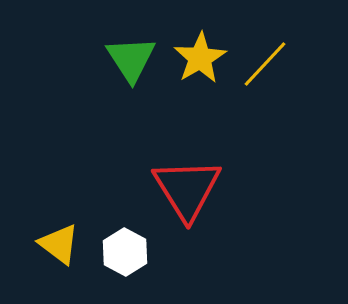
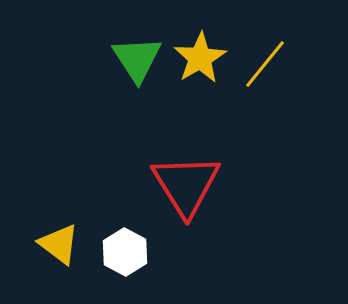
green triangle: moved 6 px right
yellow line: rotated 4 degrees counterclockwise
red triangle: moved 1 px left, 4 px up
